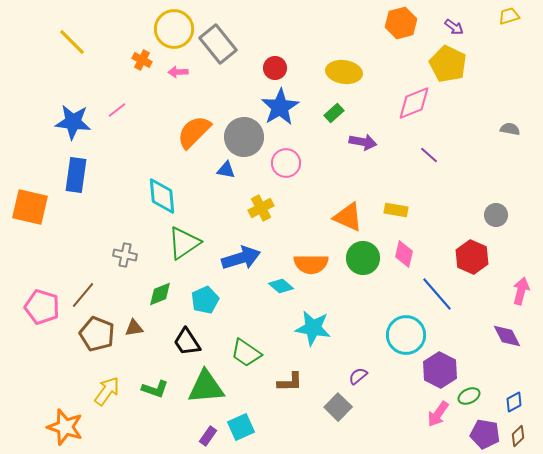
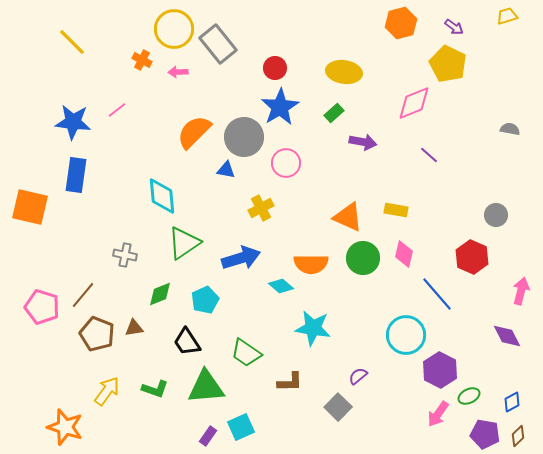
yellow trapezoid at (509, 16): moved 2 px left
blue diamond at (514, 402): moved 2 px left
